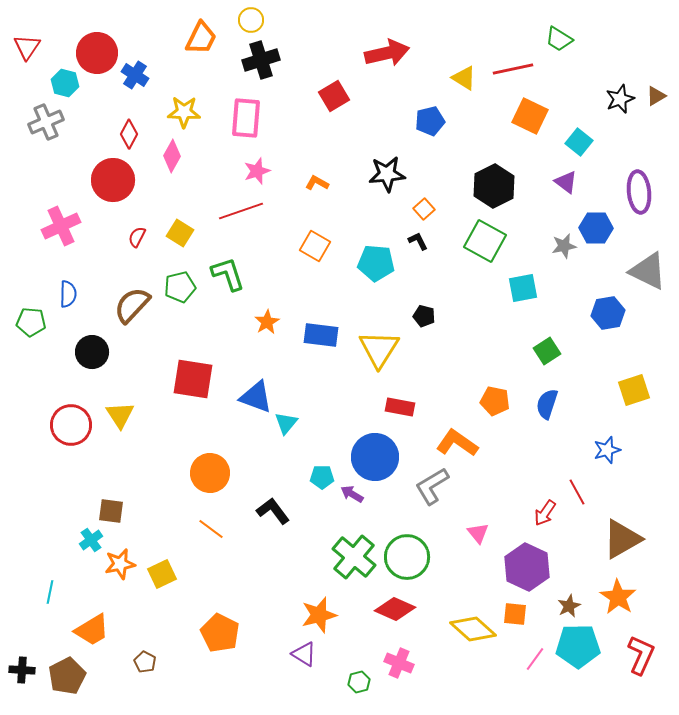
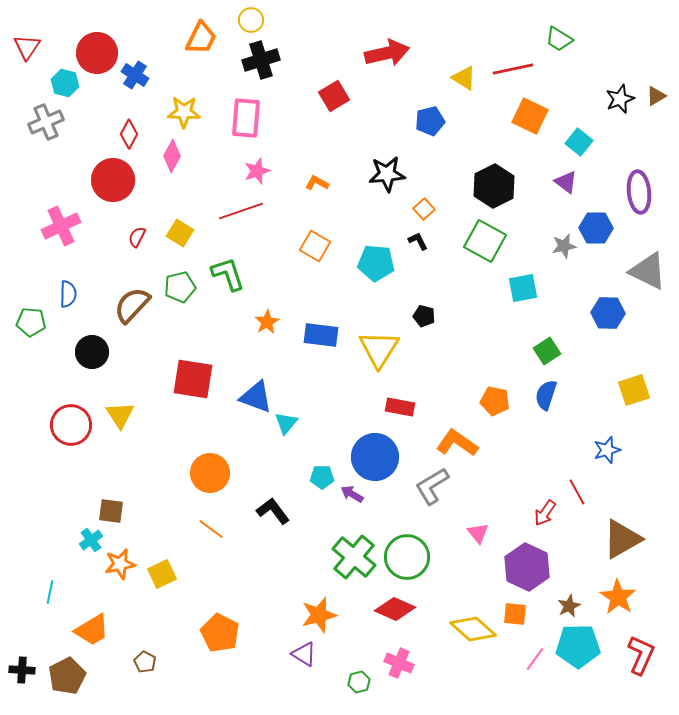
blue hexagon at (608, 313): rotated 12 degrees clockwise
blue semicircle at (547, 404): moved 1 px left, 9 px up
